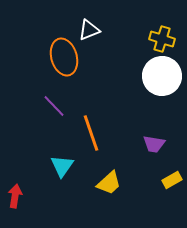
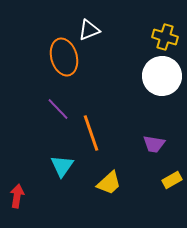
yellow cross: moved 3 px right, 2 px up
purple line: moved 4 px right, 3 px down
red arrow: moved 2 px right
